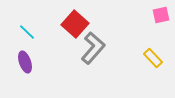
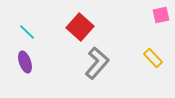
red square: moved 5 px right, 3 px down
gray L-shape: moved 4 px right, 15 px down
